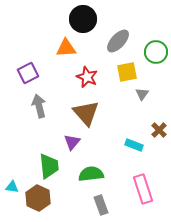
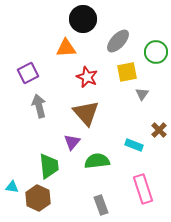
green semicircle: moved 6 px right, 13 px up
